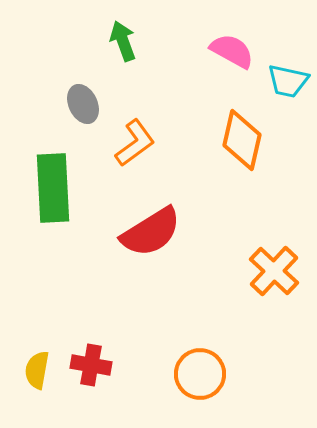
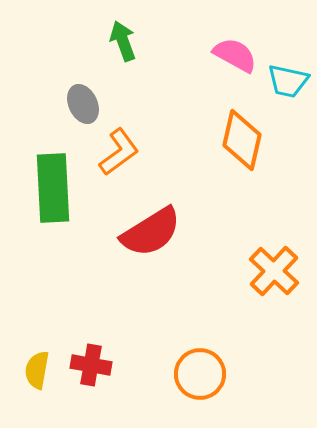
pink semicircle: moved 3 px right, 4 px down
orange L-shape: moved 16 px left, 9 px down
